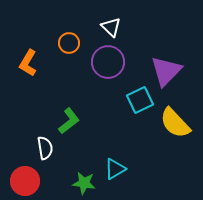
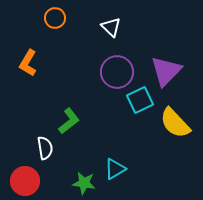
orange circle: moved 14 px left, 25 px up
purple circle: moved 9 px right, 10 px down
